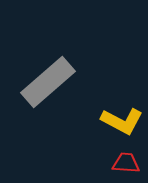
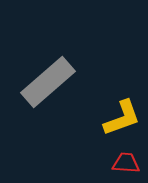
yellow L-shape: moved 3 px up; rotated 48 degrees counterclockwise
